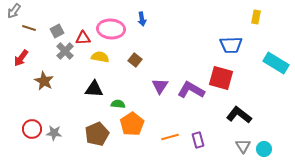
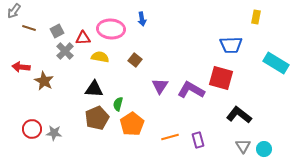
red arrow: moved 9 px down; rotated 60 degrees clockwise
green semicircle: rotated 80 degrees counterclockwise
brown pentagon: moved 16 px up
